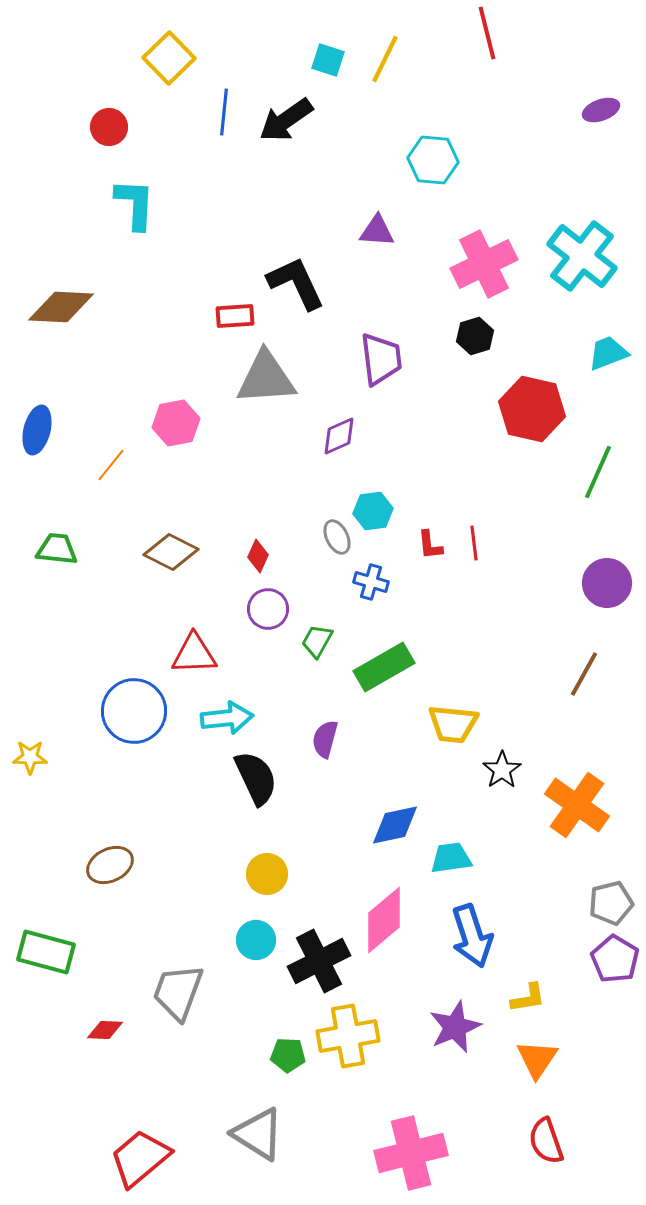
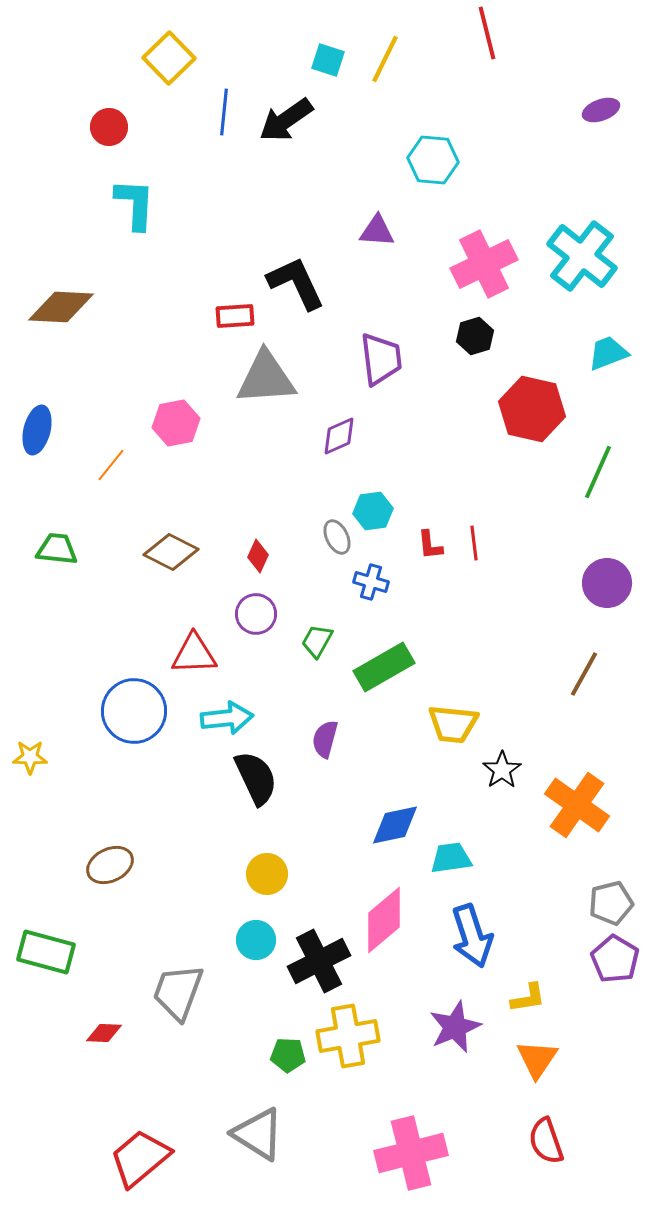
purple circle at (268, 609): moved 12 px left, 5 px down
red diamond at (105, 1030): moved 1 px left, 3 px down
